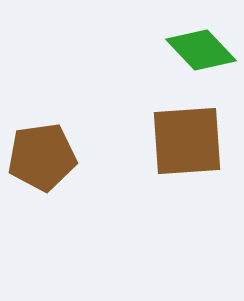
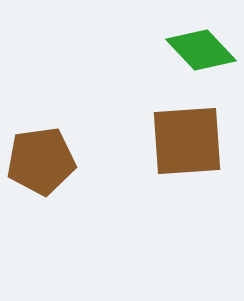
brown pentagon: moved 1 px left, 4 px down
